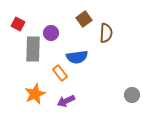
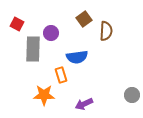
red square: moved 1 px left
brown semicircle: moved 2 px up
orange rectangle: moved 1 px right, 2 px down; rotated 21 degrees clockwise
orange star: moved 9 px right, 1 px down; rotated 25 degrees clockwise
purple arrow: moved 18 px right, 3 px down
